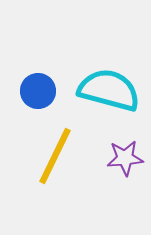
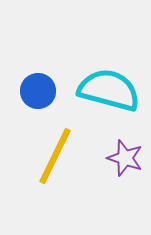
purple star: rotated 24 degrees clockwise
